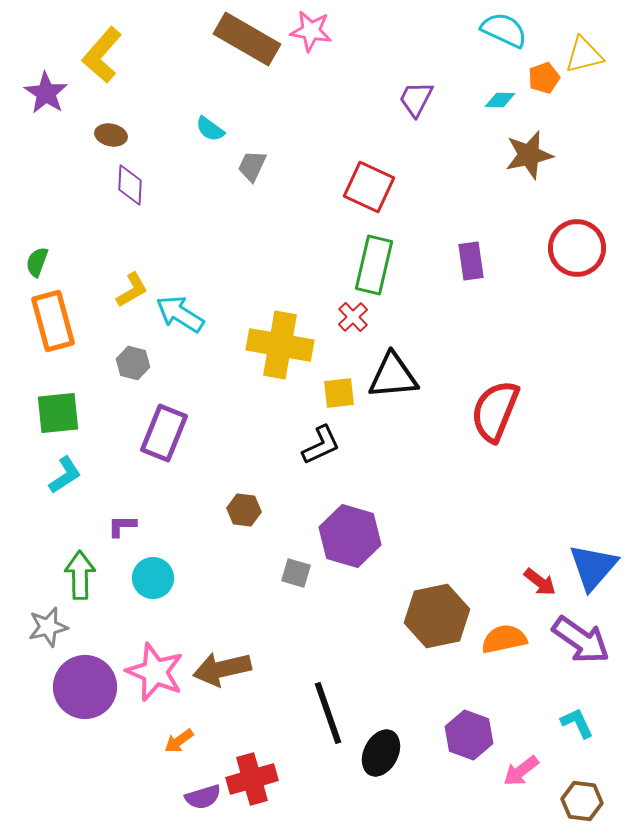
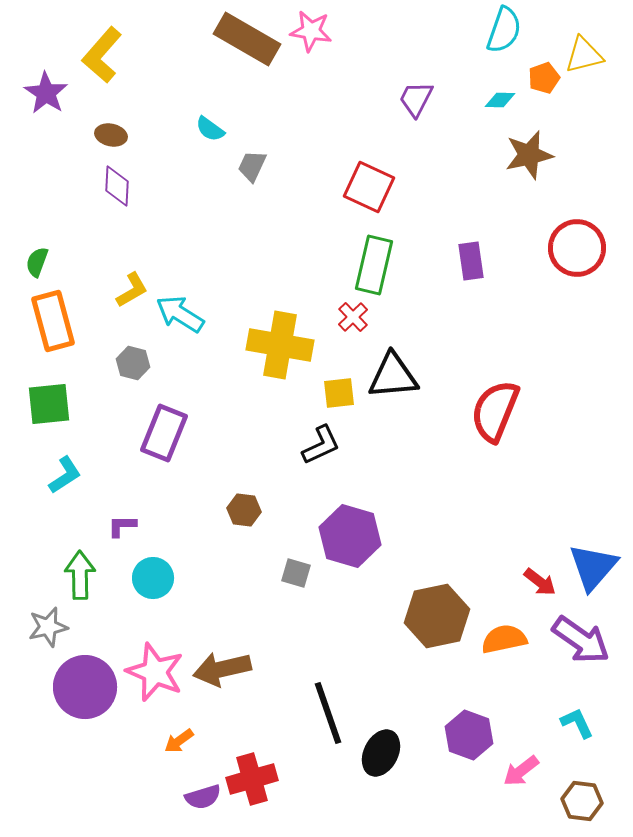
cyan semicircle at (504, 30): rotated 84 degrees clockwise
purple diamond at (130, 185): moved 13 px left, 1 px down
green square at (58, 413): moved 9 px left, 9 px up
